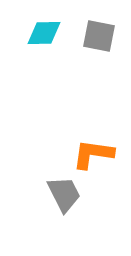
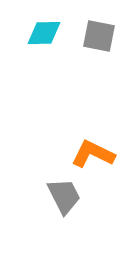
orange L-shape: rotated 18 degrees clockwise
gray trapezoid: moved 2 px down
